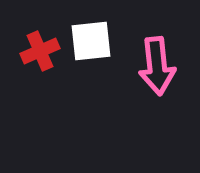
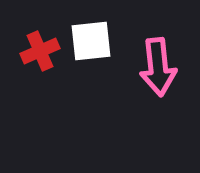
pink arrow: moved 1 px right, 1 px down
